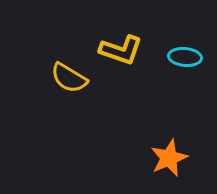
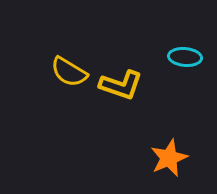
yellow L-shape: moved 35 px down
yellow semicircle: moved 6 px up
